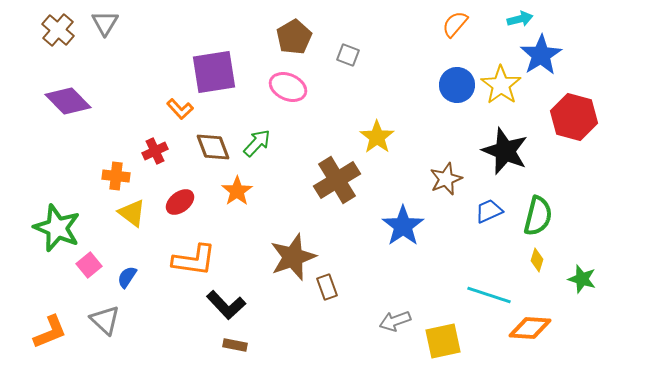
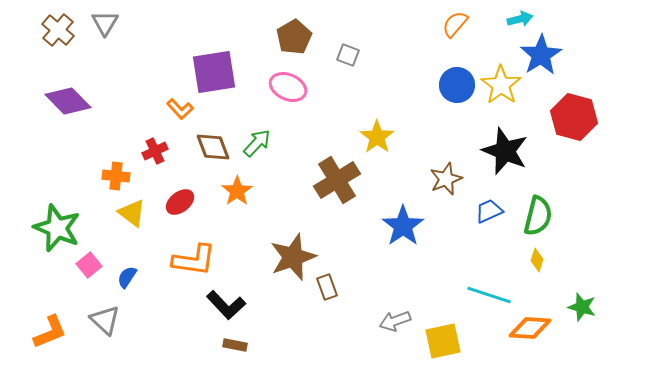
green star at (582, 279): moved 28 px down
